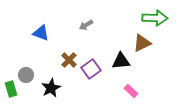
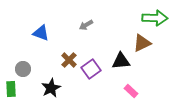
gray circle: moved 3 px left, 6 px up
green rectangle: rotated 14 degrees clockwise
